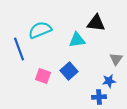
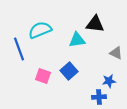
black triangle: moved 1 px left, 1 px down
gray triangle: moved 6 px up; rotated 40 degrees counterclockwise
